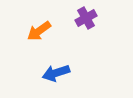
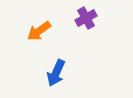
blue arrow: rotated 48 degrees counterclockwise
